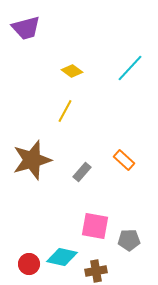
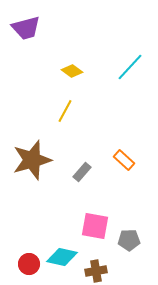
cyan line: moved 1 px up
